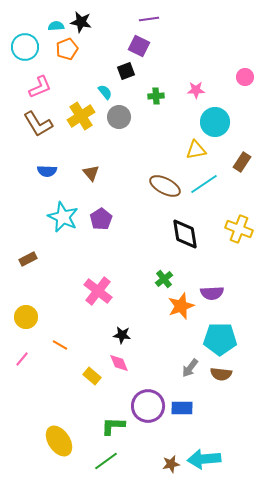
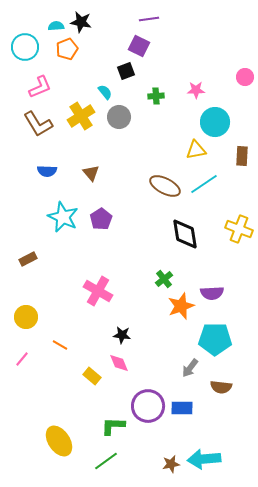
brown rectangle at (242, 162): moved 6 px up; rotated 30 degrees counterclockwise
pink cross at (98, 291): rotated 8 degrees counterclockwise
cyan pentagon at (220, 339): moved 5 px left
brown semicircle at (221, 374): moved 13 px down
